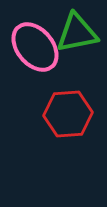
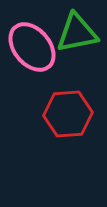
pink ellipse: moved 3 px left
